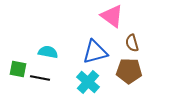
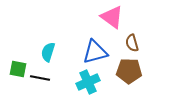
pink triangle: moved 1 px down
cyan semicircle: rotated 84 degrees counterclockwise
cyan cross: rotated 25 degrees clockwise
